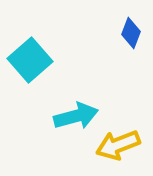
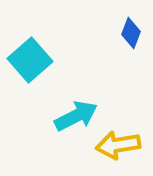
cyan arrow: rotated 12 degrees counterclockwise
yellow arrow: rotated 12 degrees clockwise
